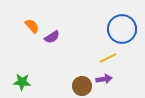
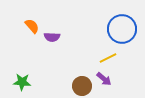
purple semicircle: rotated 35 degrees clockwise
purple arrow: rotated 49 degrees clockwise
